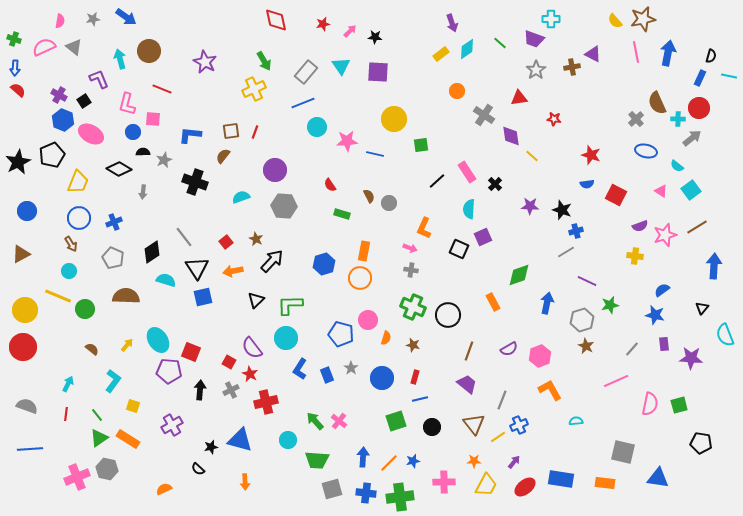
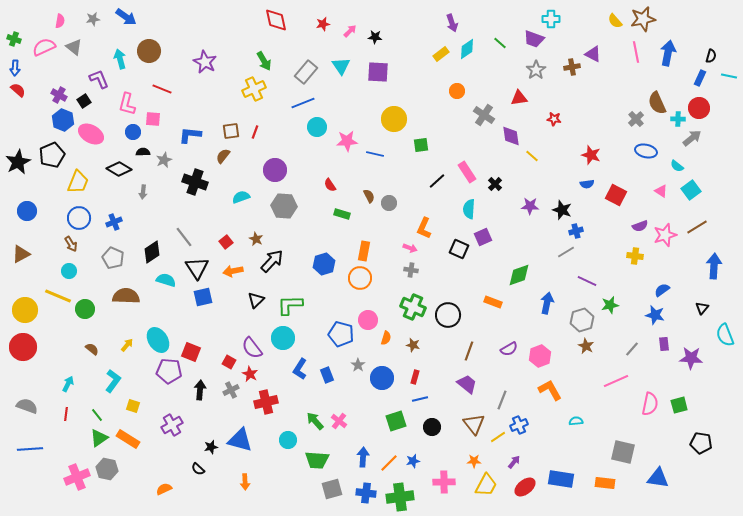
orange rectangle at (493, 302): rotated 42 degrees counterclockwise
cyan circle at (286, 338): moved 3 px left
gray star at (351, 368): moved 7 px right, 3 px up
